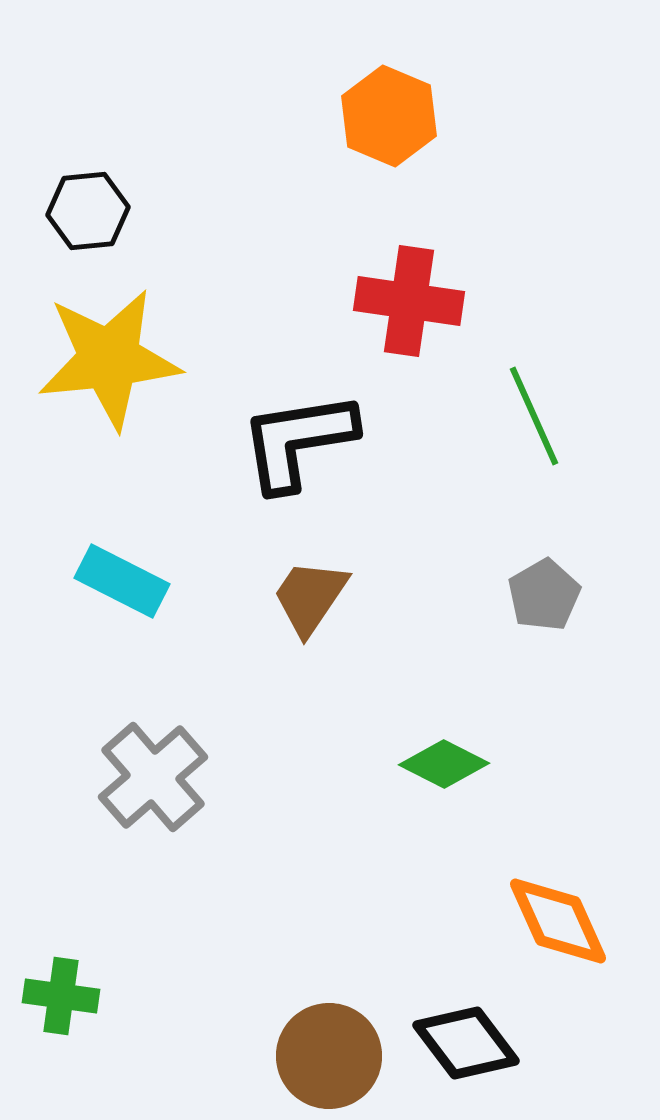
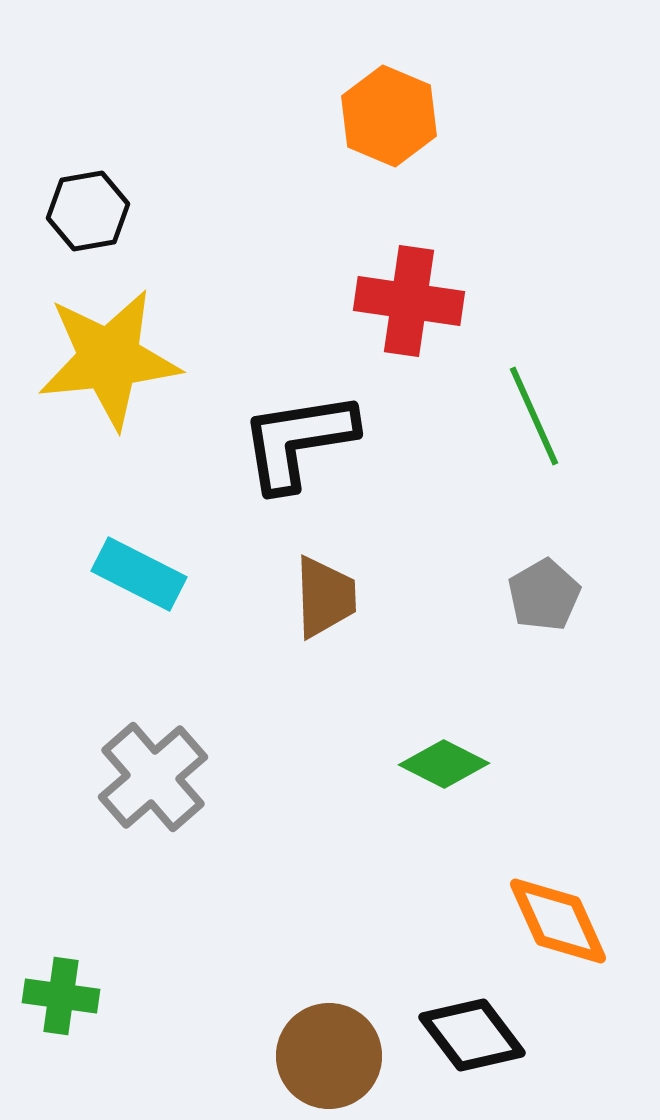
black hexagon: rotated 4 degrees counterclockwise
cyan rectangle: moved 17 px right, 7 px up
brown trapezoid: moved 15 px right; rotated 144 degrees clockwise
black diamond: moved 6 px right, 8 px up
